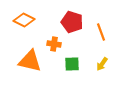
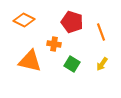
green square: rotated 35 degrees clockwise
